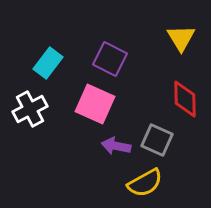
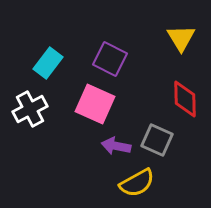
yellow semicircle: moved 8 px left
